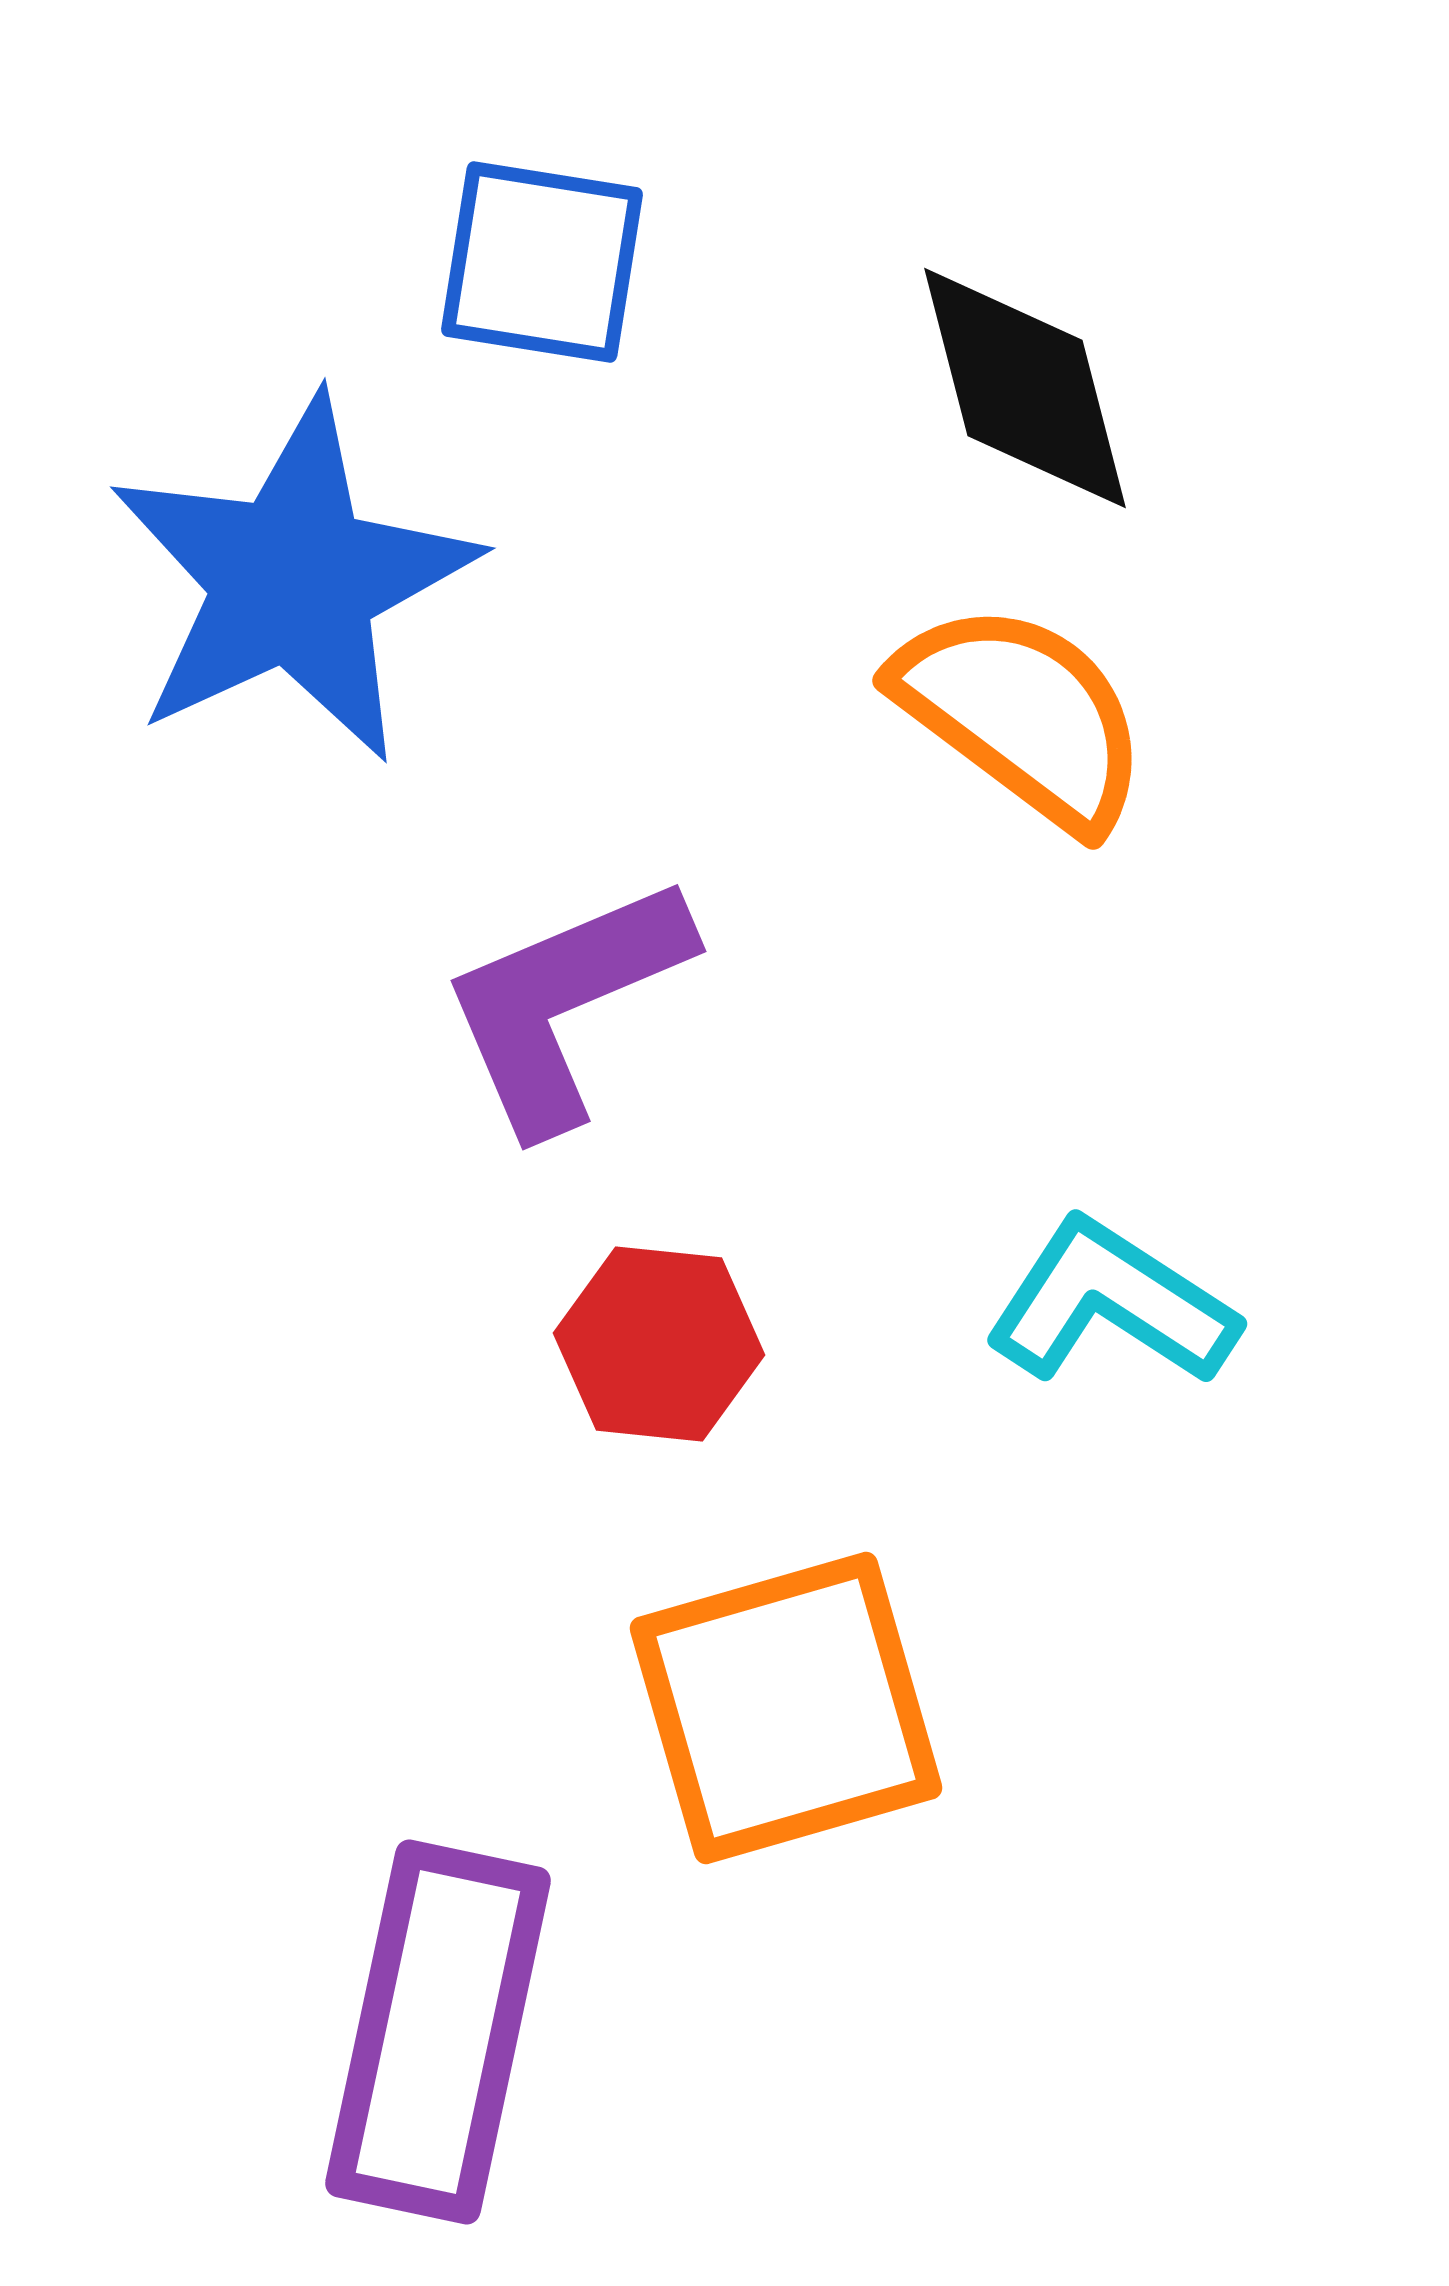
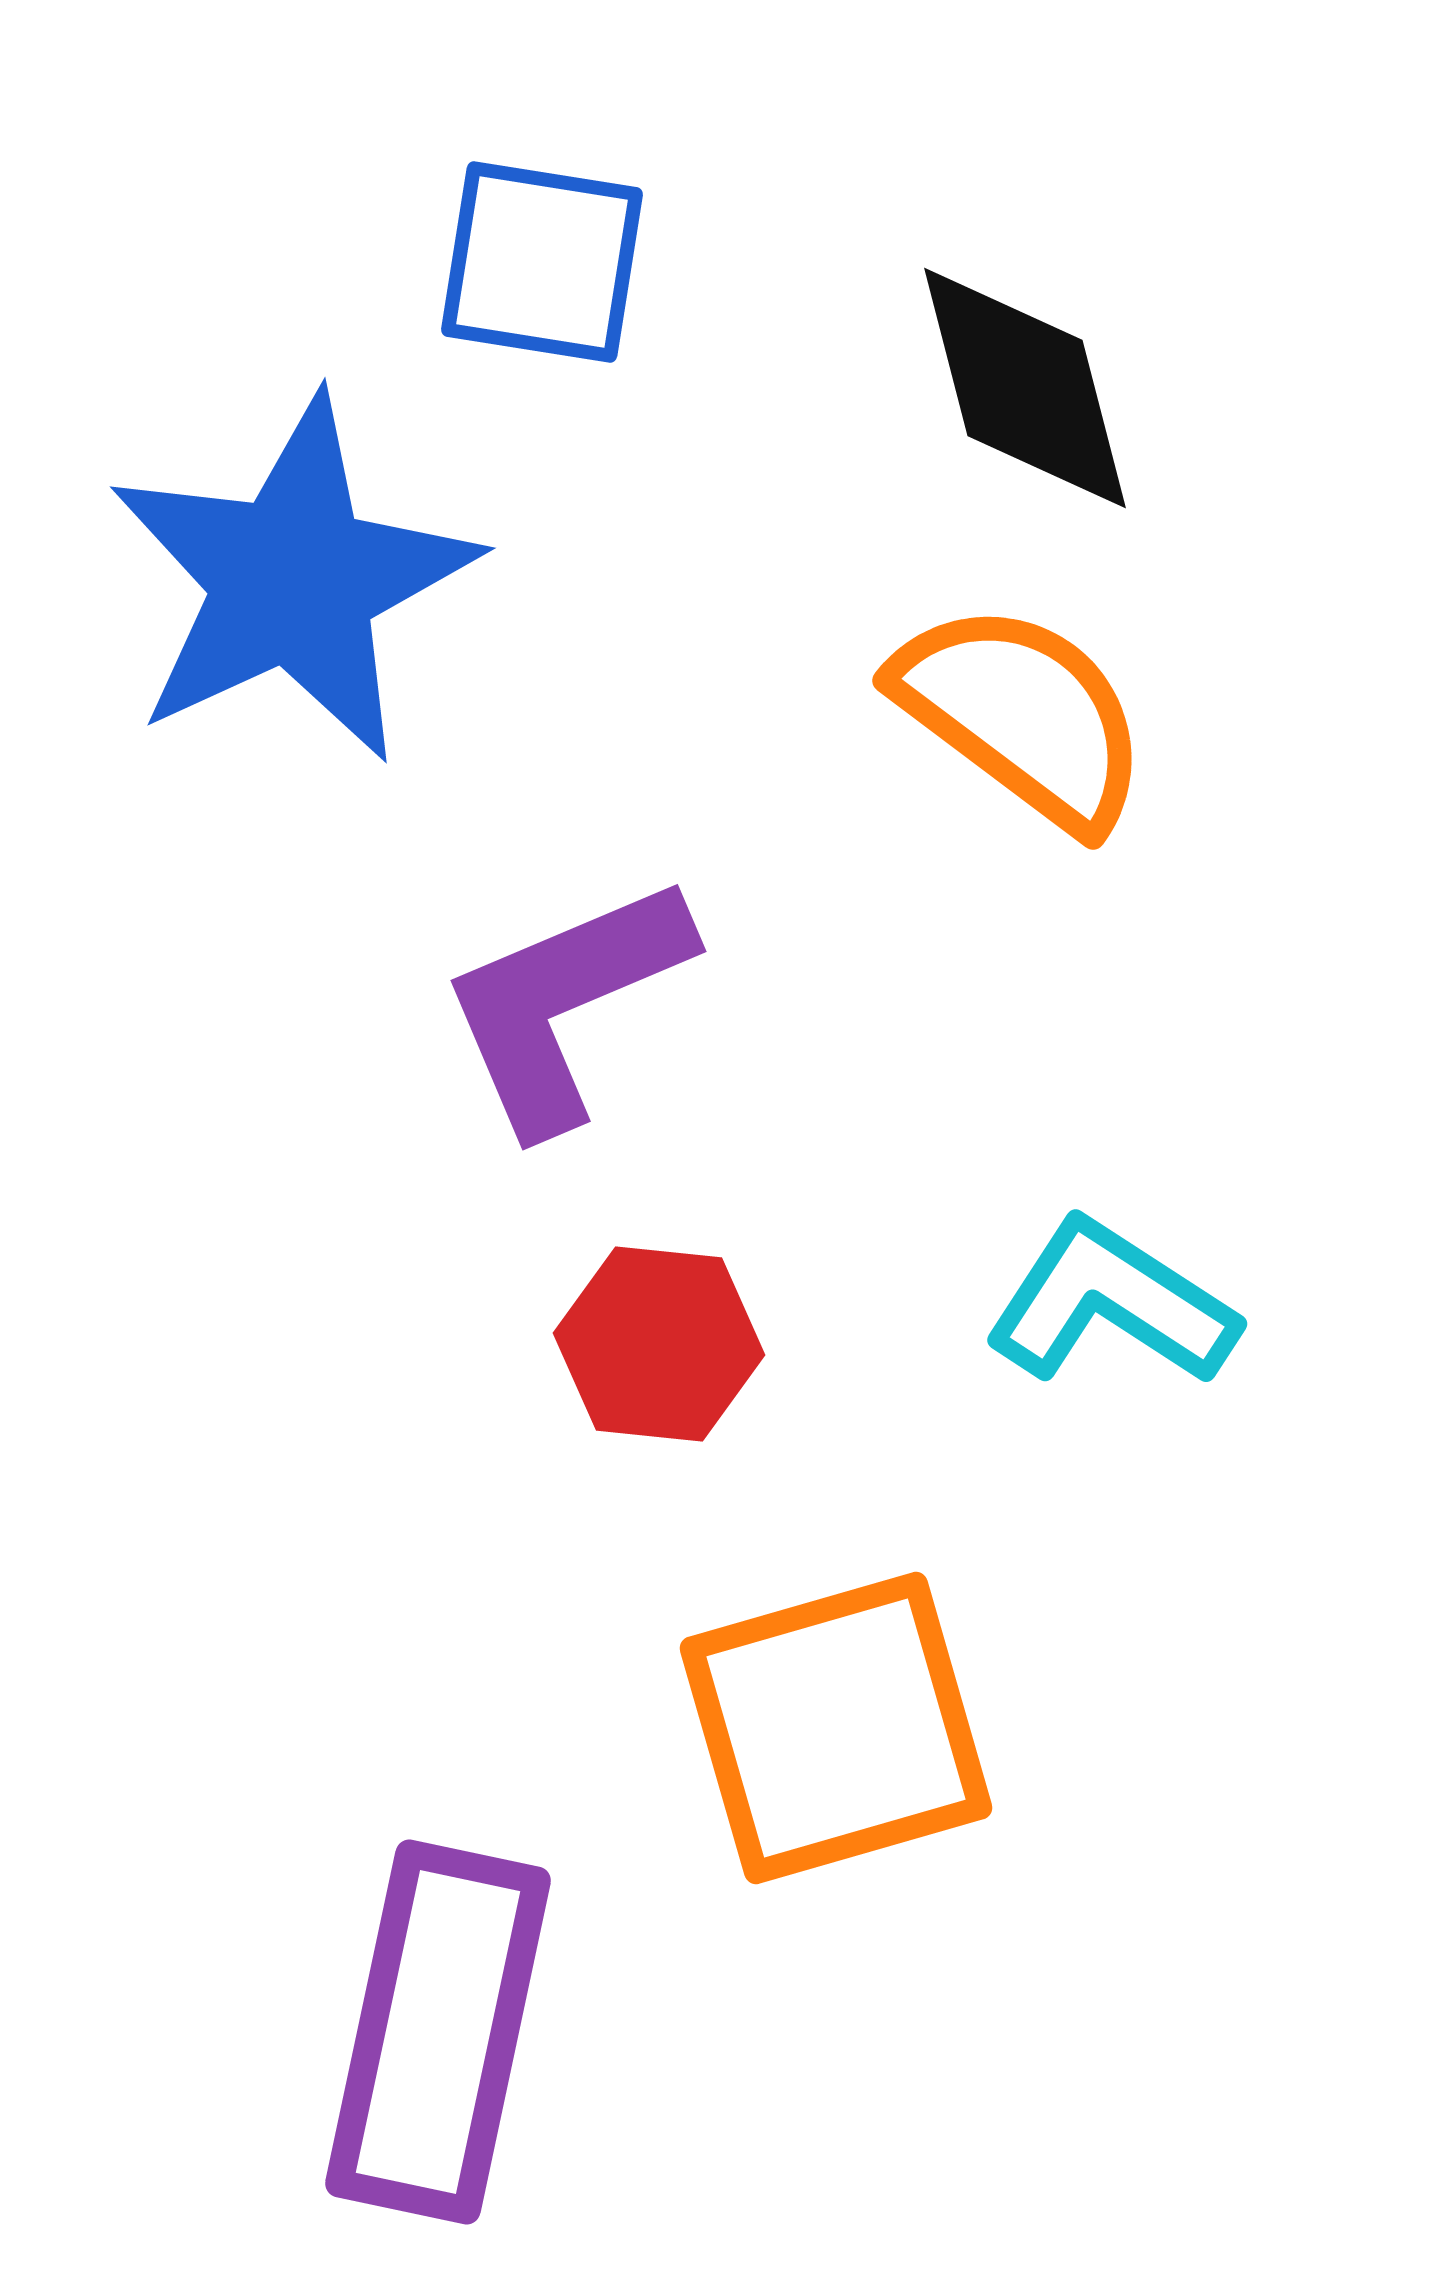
orange square: moved 50 px right, 20 px down
